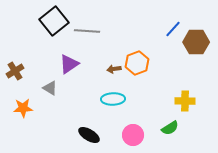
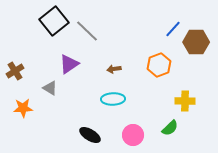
gray line: rotated 40 degrees clockwise
orange hexagon: moved 22 px right, 2 px down
green semicircle: rotated 12 degrees counterclockwise
black ellipse: moved 1 px right
